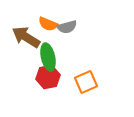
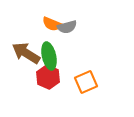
orange semicircle: moved 4 px right
brown arrow: moved 16 px down
green ellipse: moved 1 px right, 1 px up
red hexagon: rotated 25 degrees counterclockwise
